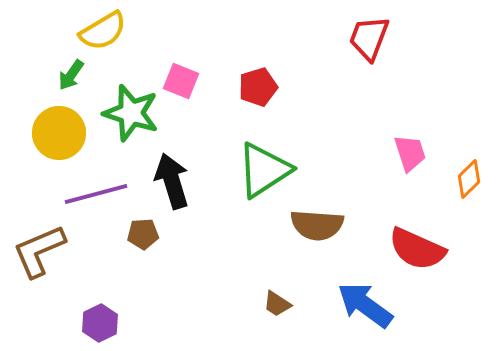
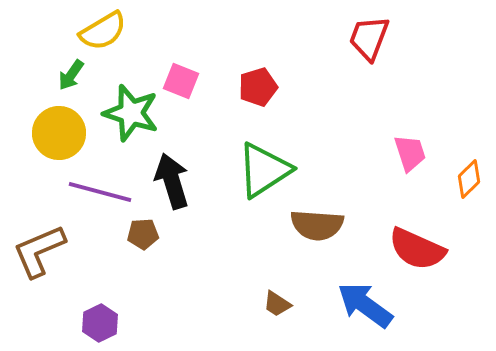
purple line: moved 4 px right, 2 px up; rotated 30 degrees clockwise
